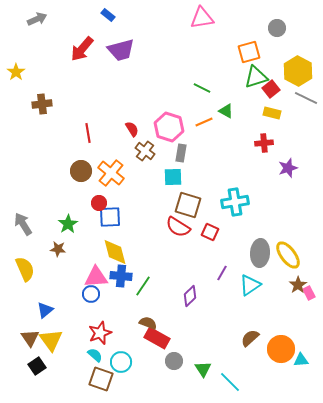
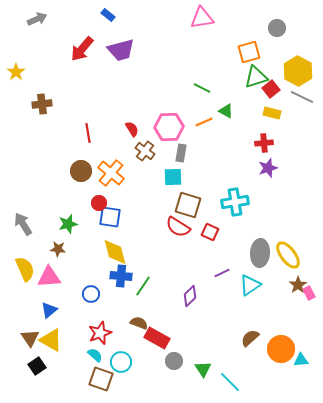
gray line at (306, 98): moved 4 px left, 1 px up
pink hexagon at (169, 127): rotated 20 degrees counterclockwise
purple star at (288, 168): moved 20 px left
blue square at (110, 217): rotated 10 degrees clockwise
green star at (68, 224): rotated 18 degrees clockwise
purple line at (222, 273): rotated 35 degrees clockwise
pink triangle at (96, 277): moved 47 px left
blue triangle at (45, 310): moved 4 px right
brown semicircle at (148, 323): moved 9 px left
yellow triangle at (51, 340): rotated 25 degrees counterclockwise
